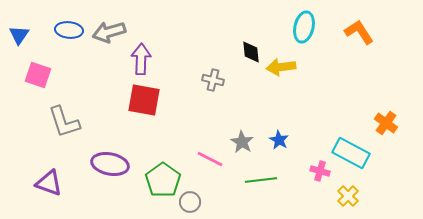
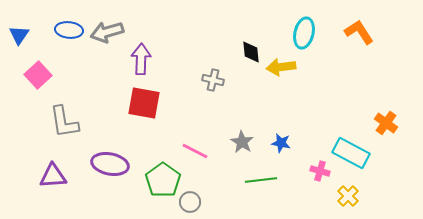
cyan ellipse: moved 6 px down
gray arrow: moved 2 px left
pink square: rotated 28 degrees clockwise
red square: moved 3 px down
gray L-shape: rotated 9 degrees clockwise
blue star: moved 2 px right, 3 px down; rotated 18 degrees counterclockwise
pink line: moved 15 px left, 8 px up
purple triangle: moved 4 px right, 7 px up; rotated 24 degrees counterclockwise
